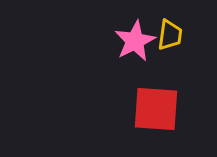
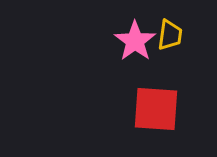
pink star: rotated 9 degrees counterclockwise
